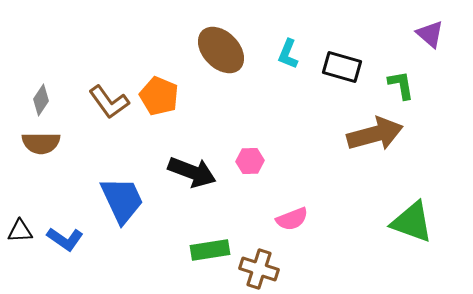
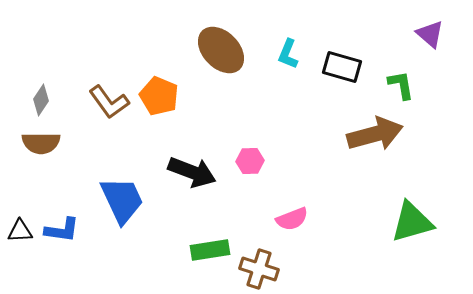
green triangle: rotated 36 degrees counterclockwise
blue L-shape: moved 3 px left, 9 px up; rotated 27 degrees counterclockwise
